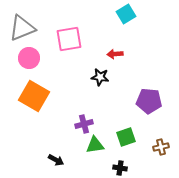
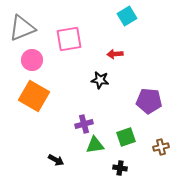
cyan square: moved 1 px right, 2 px down
pink circle: moved 3 px right, 2 px down
black star: moved 3 px down
